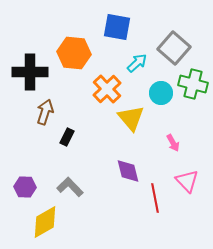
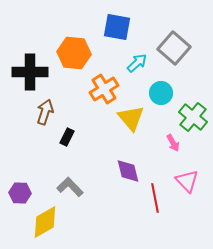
green cross: moved 33 px down; rotated 24 degrees clockwise
orange cross: moved 3 px left; rotated 12 degrees clockwise
purple hexagon: moved 5 px left, 6 px down
